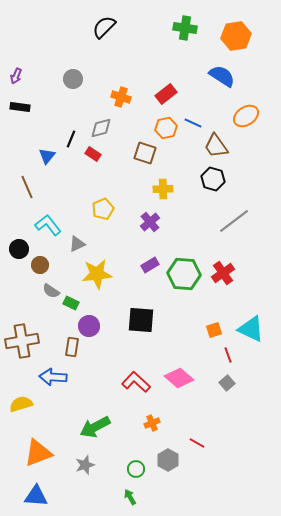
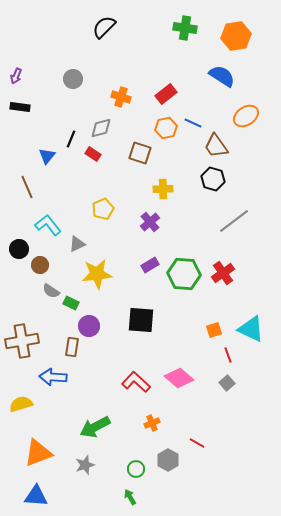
brown square at (145, 153): moved 5 px left
